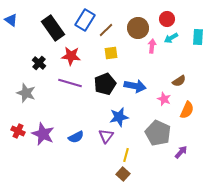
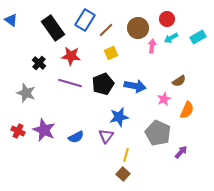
cyan rectangle: rotated 56 degrees clockwise
yellow square: rotated 16 degrees counterclockwise
black pentagon: moved 2 px left
pink star: rotated 24 degrees clockwise
purple star: moved 1 px right, 4 px up
